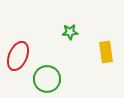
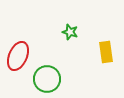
green star: rotated 21 degrees clockwise
